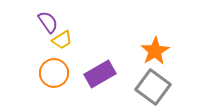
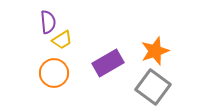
purple semicircle: rotated 30 degrees clockwise
orange star: rotated 12 degrees clockwise
purple rectangle: moved 8 px right, 11 px up
